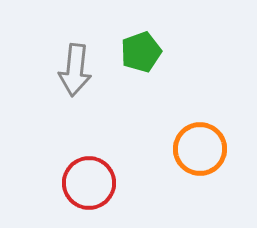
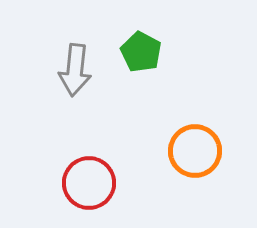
green pentagon: rotated 24 degrees counterclockwise
orange circle: moved 5 px left, 2 px down
